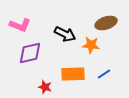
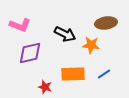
brown ellipse: rotated 10 degrees clockwise
